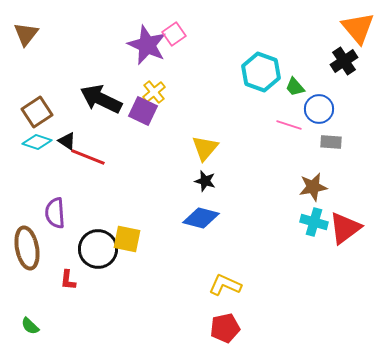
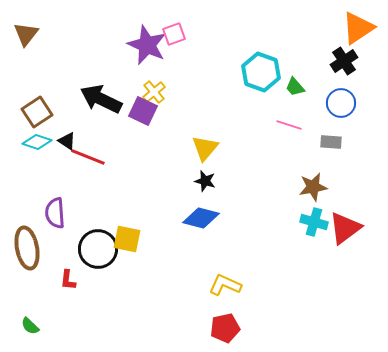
orange triangle: rotated 36 degrees clockwise
pink square: rotated 15 degrees clockwise
blue circle: moved 22 px right, 6 px up
